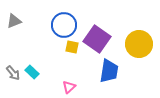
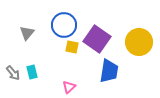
gray triangle: moved 13 px right, 12 px down; rotated 28 degrees counterclockwise
yellow circle: moved 2 px up
cyan rectangle: rotated 32 degrees clockwise
